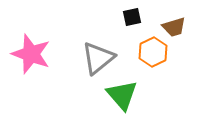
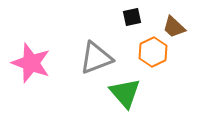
brown trapezoid: rotated 60 degrees clockwise
pink star: moved 9 px down
gray triangle: moved 2 px left; rotated 18 degrees clockwise
green triangle: moved 3 px right, 2 px up
